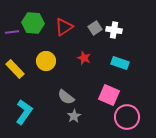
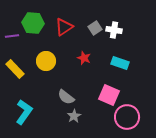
purple line: moved 4 px down
